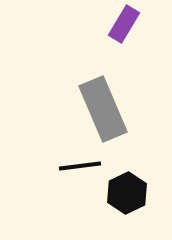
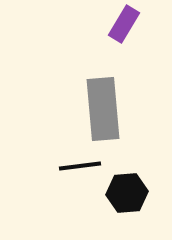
gray rectangle: rotated 18 degrees clockwise
black hexagon: rotated 21 degrees clockwise
